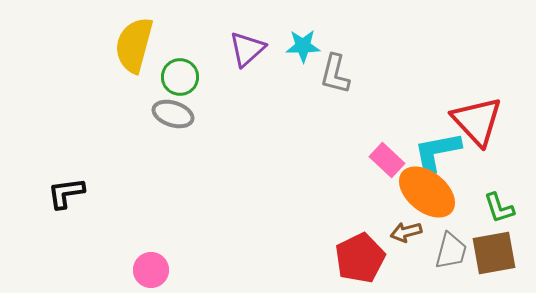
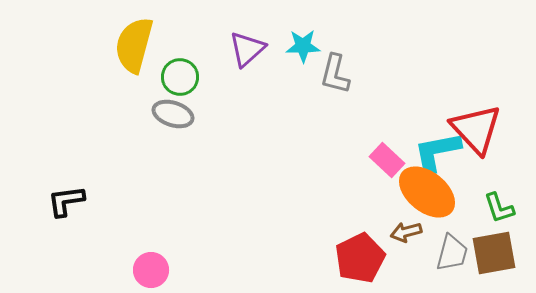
red triangle: moved 1 px left, 8 px down
black L-shape: moved 8 px down
gray trapezoid: moved 1 px right, 2 px down
